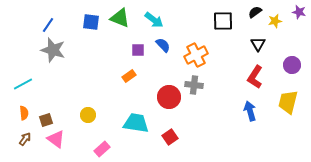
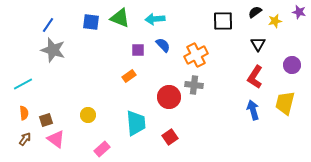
cyan arrow: moved 1 px right, 1 px up; rotated 138 degrees clockwise
yellow trapezoid: moved 3 px left, 1 px down
blue arrow: moved 3 px right, 1 px up
cyan trapezoid: rotated 76 degrees clockwise
